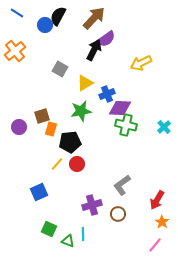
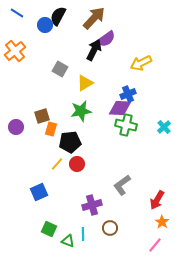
blue cross: moved 21 px right
purple circle: moved 3 px left
brown circle: moved 8 px left, 14 px down
